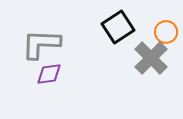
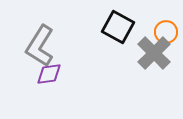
black square: rotated 28 degrees counterclockwise
gray L-shape: moved 1 px left, 2 px down; rotated 60 degrees counterclockwise
gray cross: moved 3 px right, 5 px up
